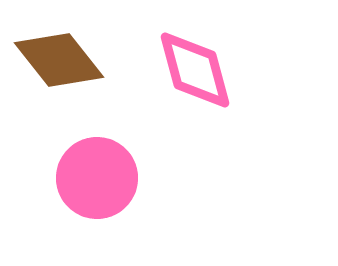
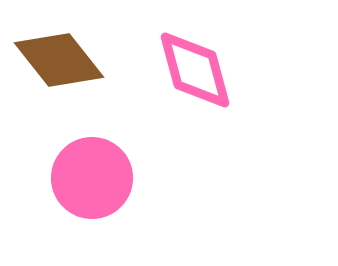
pink circle: moved 5 px left
